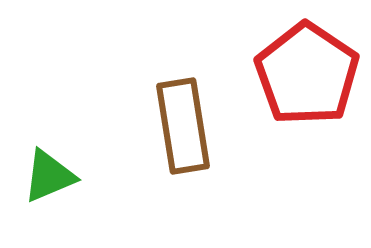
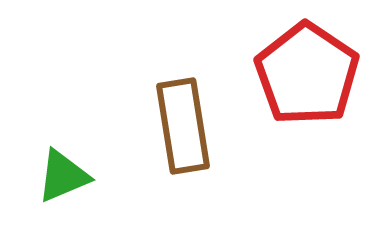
green triangle: moved 14 px right
